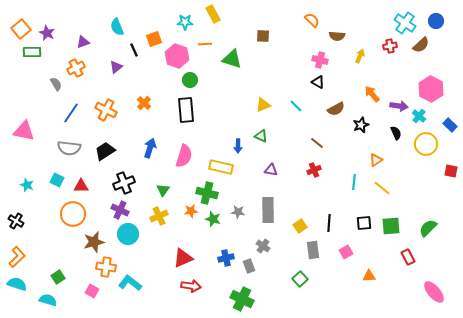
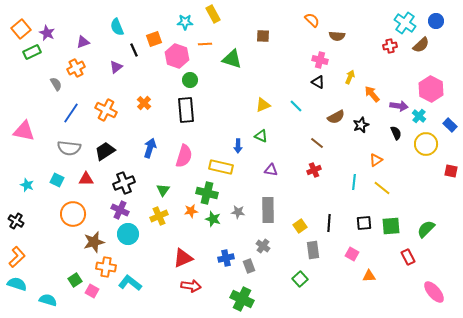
green rectangle at (32, 52): rotated 24 degrees counterclockwise
yellow arrow at (360, 56): moved 10 px left, 21 px down
brown semicircle at (336, 109): moved 8 px down
red triangle at (81, 186): moved 5 px right, 7 px up
green semicircle at (428, 228): moved 2 px left, 1 px down
pink square at (346, 252): moved 6 px right, 2 px down; rotated 32 degrees counterclockwise
green square at (58, 277): moved 17 px right, 3 px down
